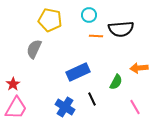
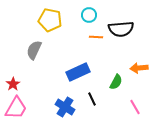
orange line: moved 1 px down
gray semicircle: moved 1 px down
